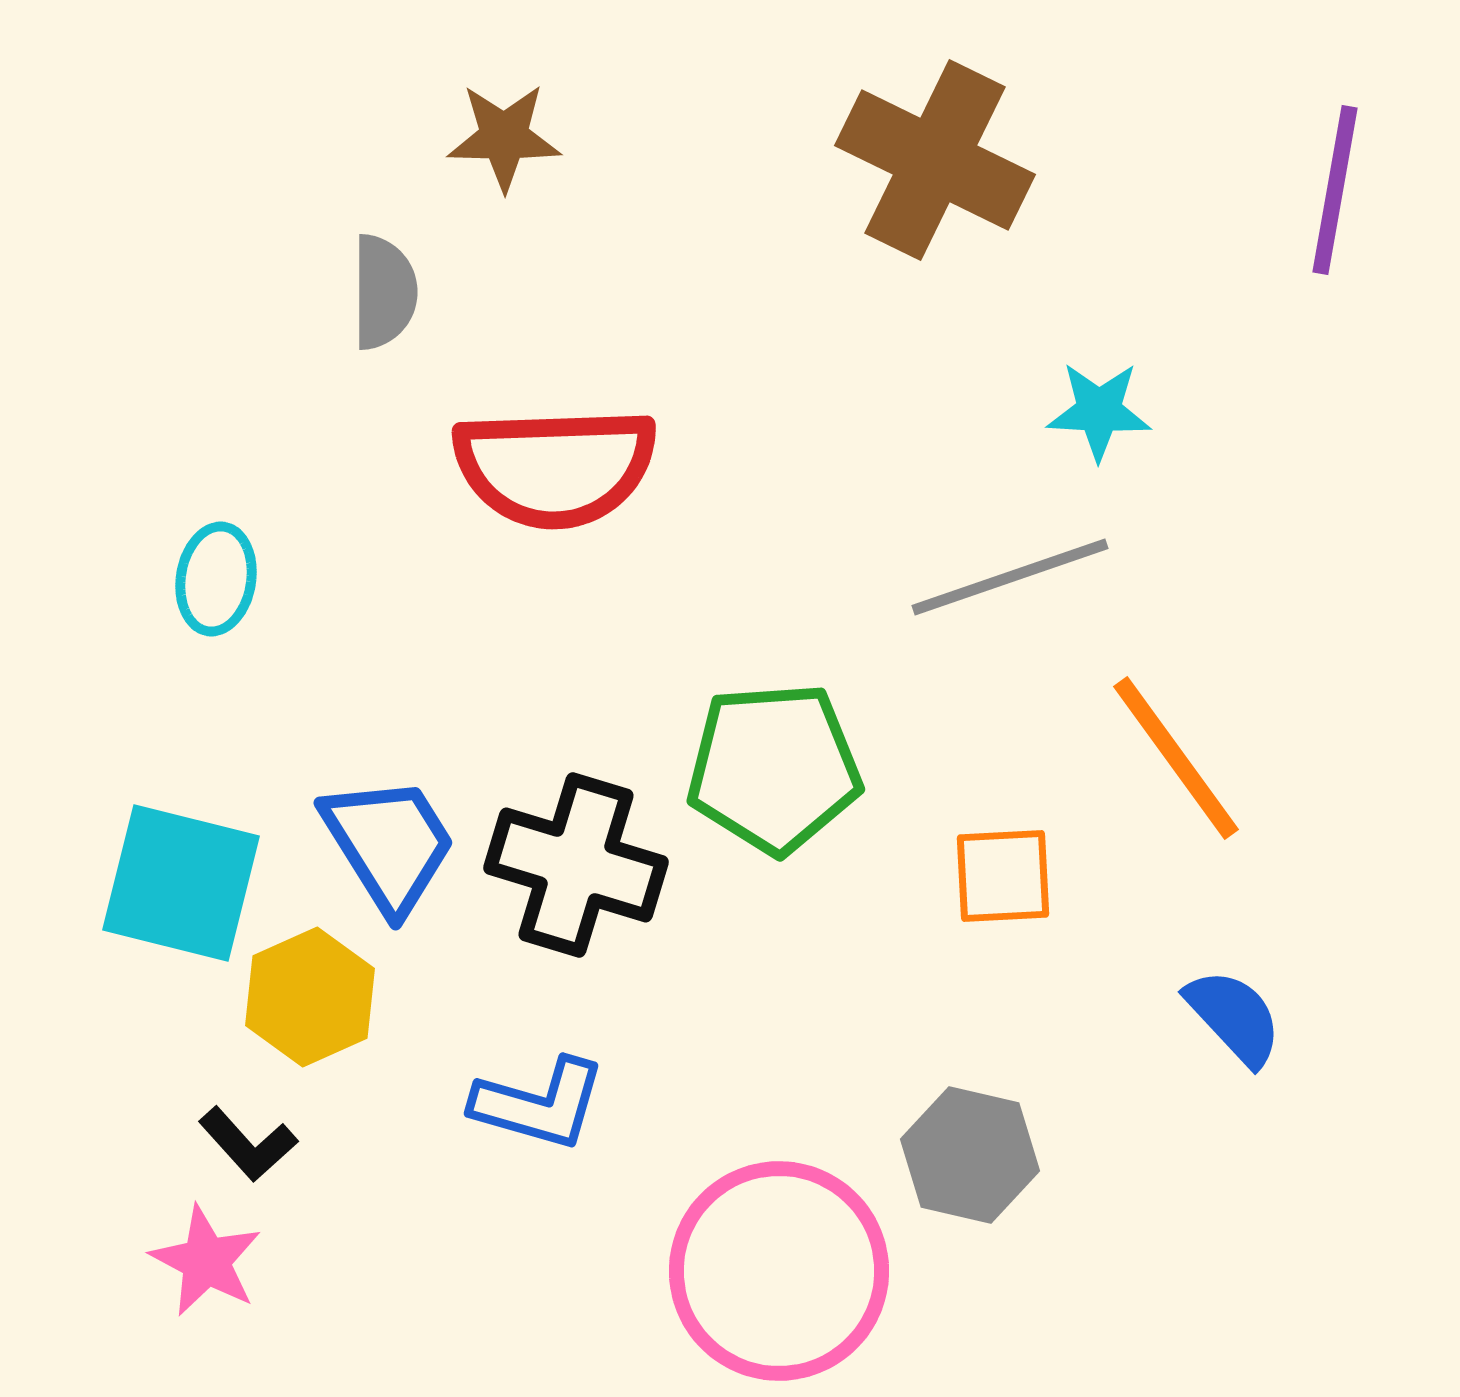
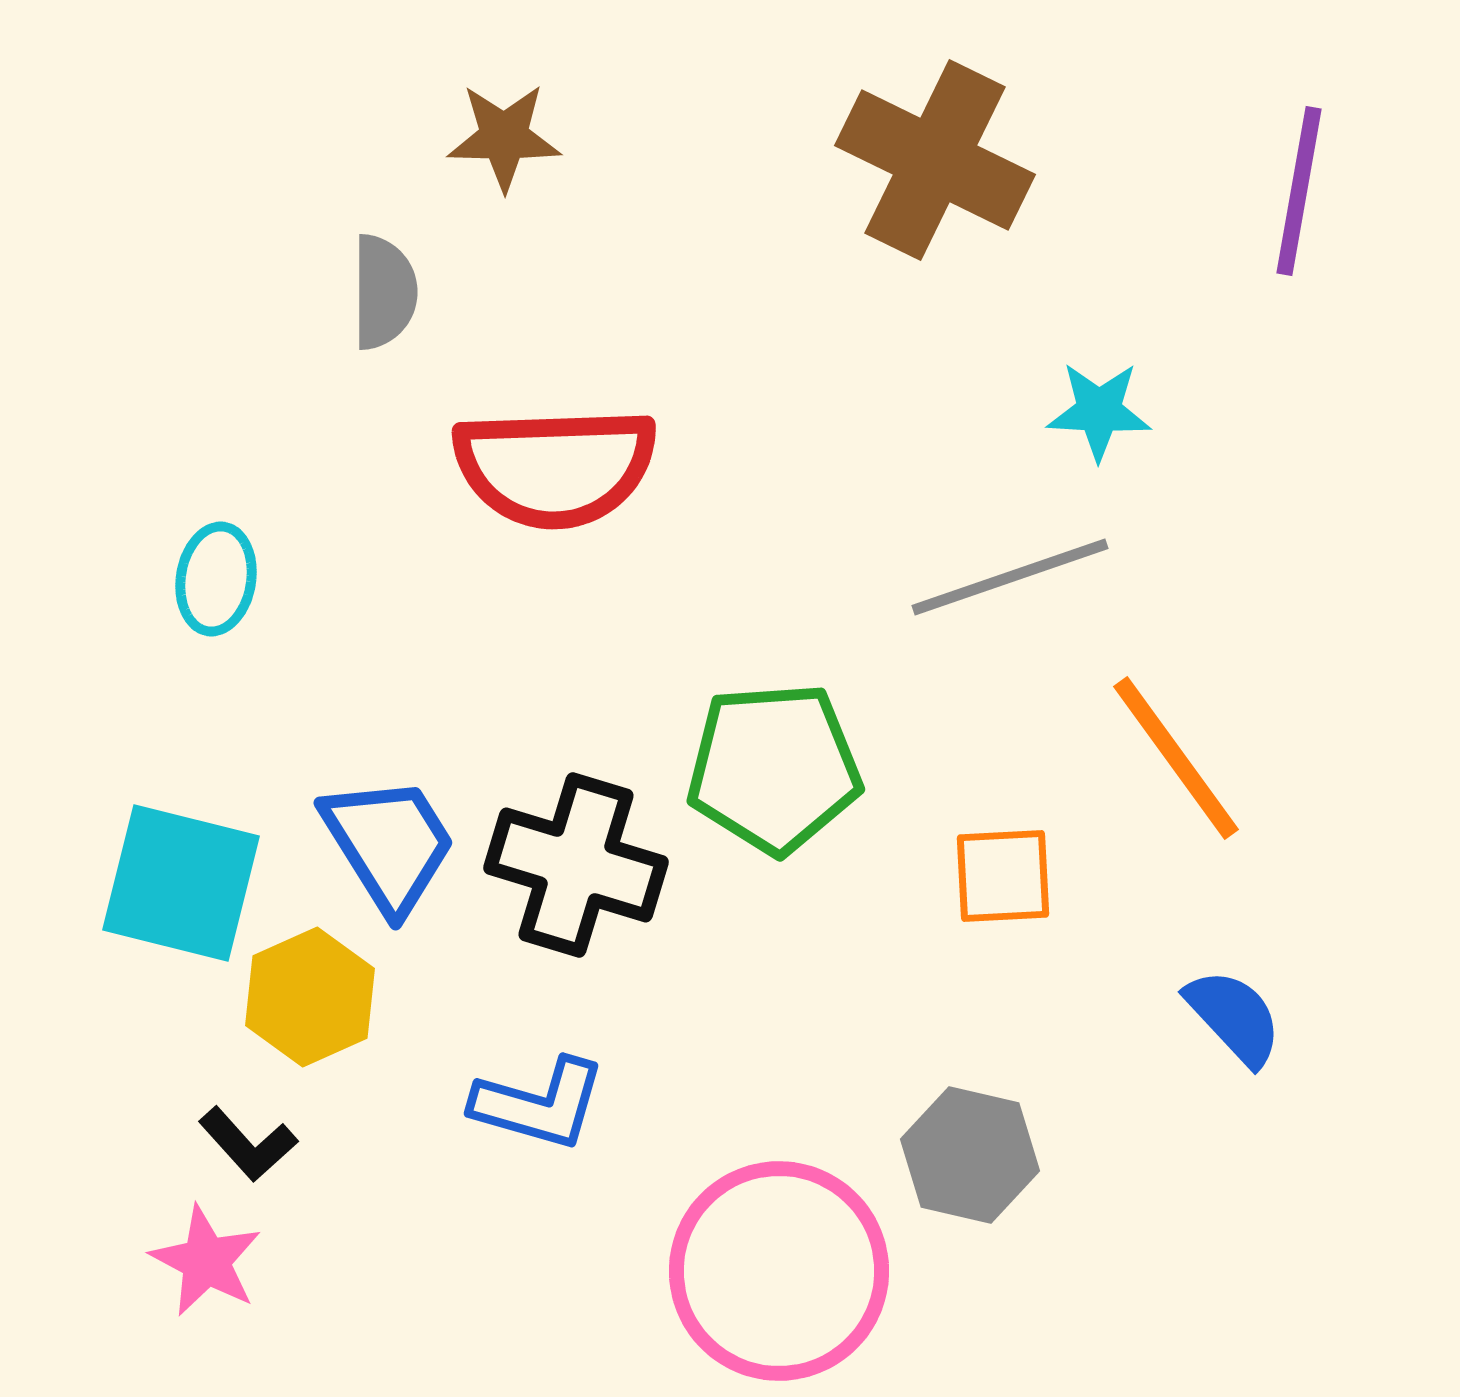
purple line: moved 36 px left, 1 px down
